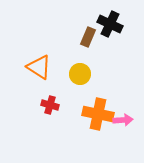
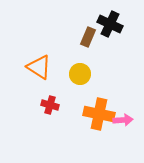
orange cross: moved 1 px right
